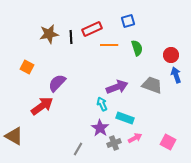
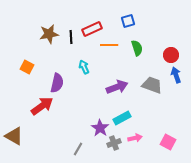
purple semicircle: rotated 150 degrees clockwise
cyan arrow: moved 18 px left, 37 px up
cyan rectangle: moved 3 px left; rotated 48 degrees counterclockwise
pink arrow: rotated 16 degrees clockwise
